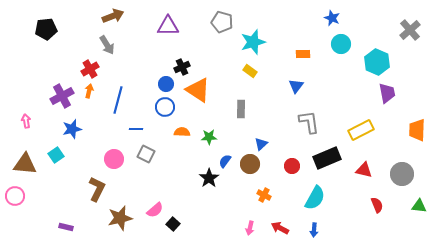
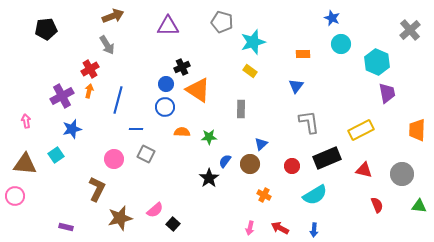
cyan semicircle at (315, 198): moved 3 px up; rotated 30 degrees clockwise
